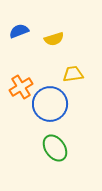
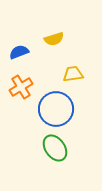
blue semicircle: moved 21 px down
blue circle: moved 6 px right, 5 px down
